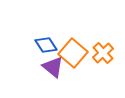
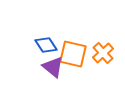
orange square: moved 1 px down; rotated 28 degrees counterclockwise
